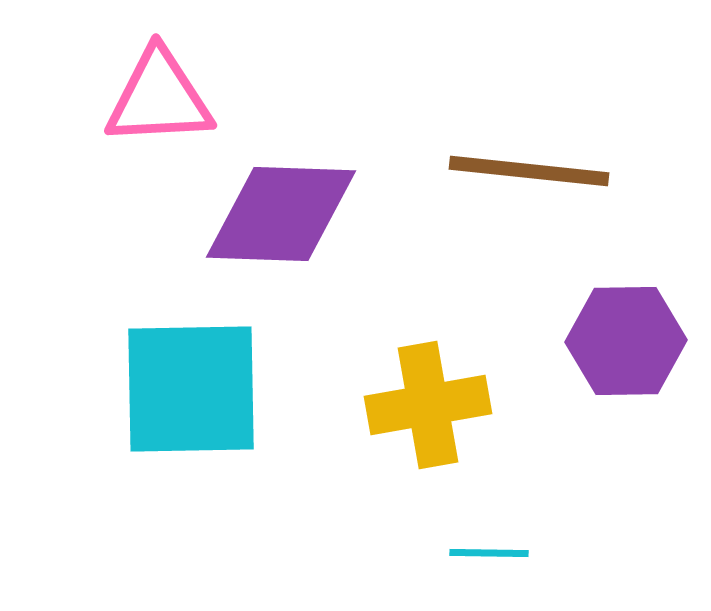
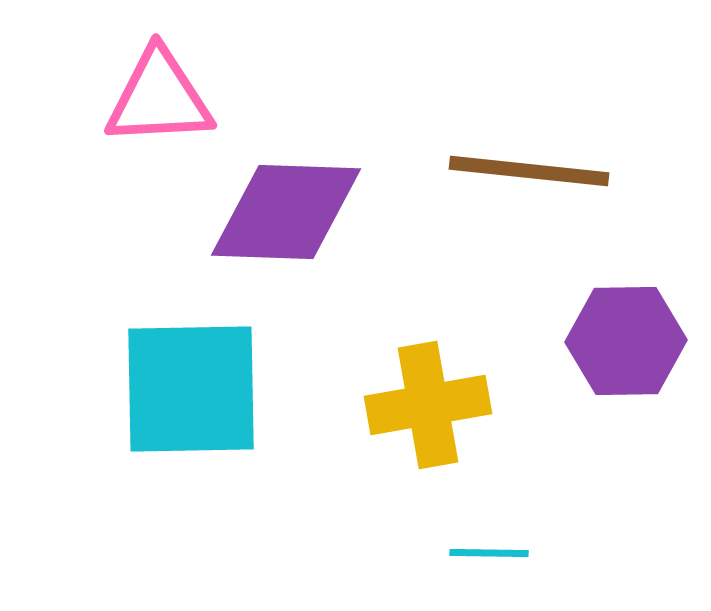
purple diamond: moved 5 px right, 2 px up
